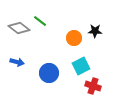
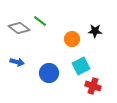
orange circle: moved 2 px left, 1 px down
